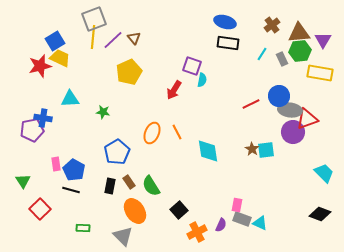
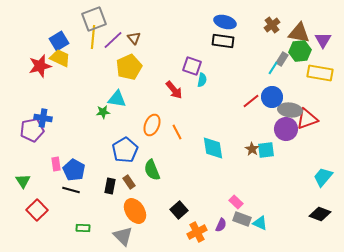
brown triangle at (299, 33): rotated 15 degrees clockwise
blue square at (55, 41): moved 4 px right
black rectangle at (228, 43): moved 5 px left, 2 px up
cyan line at (262, 54): moved 11 px right, 14 px down
gray rectangle at (282, 59): rotated 56 degrees clockwise
yellow pentagon at (129, 72): moved 5 px up
red arrow at (174, 90): rotated 72 degrees counterclockwise
blue circle at (279, 96): moved 7 px left, 1 px down
cyan triangle at (70, 99): moved 47 px right; rotated 12 degrees clockwise
red line at (251, 104): moved 3 px up; rotated 12 degrees counterclockwise
green star at (103, 112): rotated 16 degrees counterclockwise
purple circle at (293, 132): moved 7 px left, 3 px up
orange ellipse at (152, 133): moved 8 px up
cyan diamond at (208, 151): moved 5 px right, 3 px up
blue pentagon at (117, 152): moved 8 px right, 2 px up
cyan trapezoid at (324, 173): moved 1 px left, 4 px down; rotated 95 degrees counterclockwise
green semicircle at (151, 186): moved 1 px right, 16 px up; rotated 10 degrees clockwise
pink rectangle at (237, 205): moved 1 px left, 3 px up; rotated 56 degrees counterclockwise
red square at (40, 209): moved 3 px left, 1 px down
